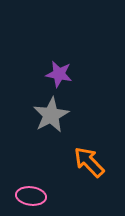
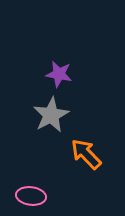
orange arrow: moved 3 px left, 8 px up
